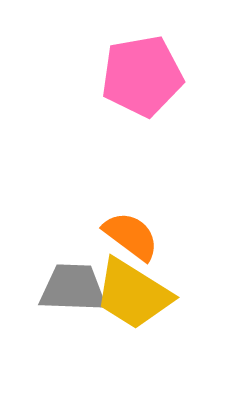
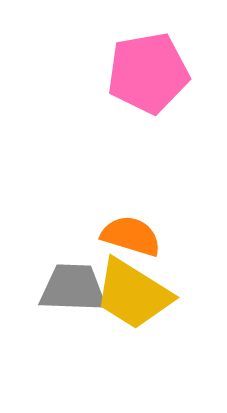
pink pentagon: moved 6 px right, 3 px up
orange semicircle: rotated 20 degrees counterclockwise
